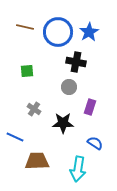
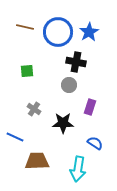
gray circle: moved 2 px up
